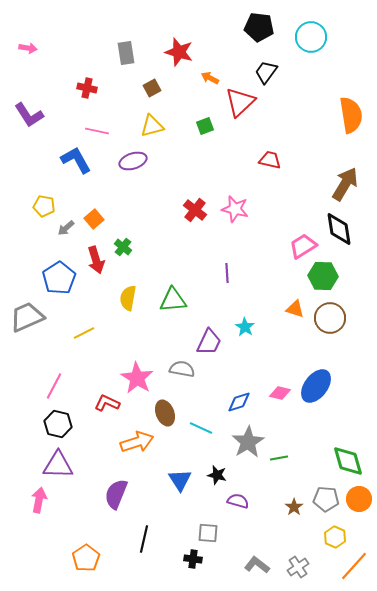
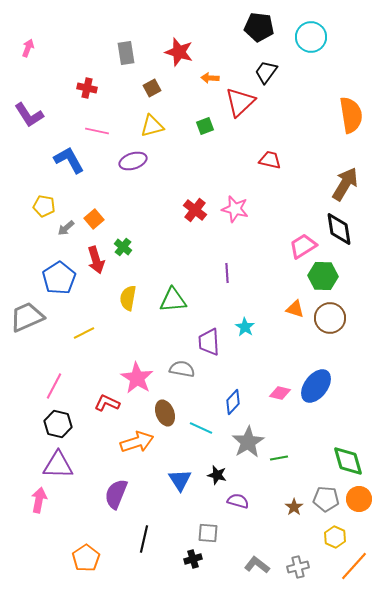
pink arrow at (28, 48): rotated 78 degrees counterclockwise
orange arrow at (210, 78): rotated 24 degrees counterclockwise
blue L-shape at (76, 160): moved 7 px left
purple trapezoid at (209, 342): rotated 152 degrees clockwise
blue diamond at (239, 402): moved 6 px left; rotated 30 degrees counterclockwise
black cross at (193, 559): rotated 24 degrees counterclockwise
gray cross at (298, 567): rotated 20 degrees clockwise
